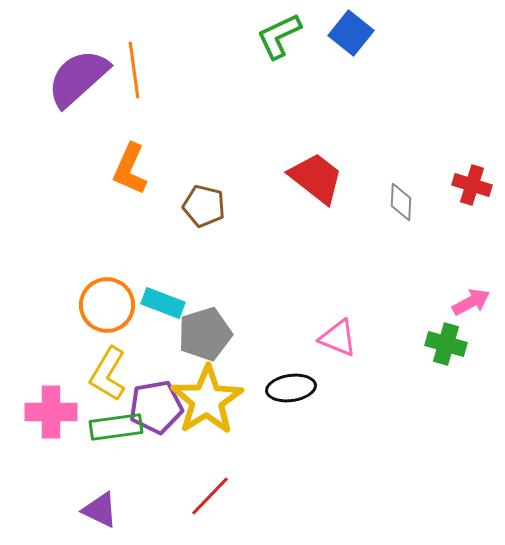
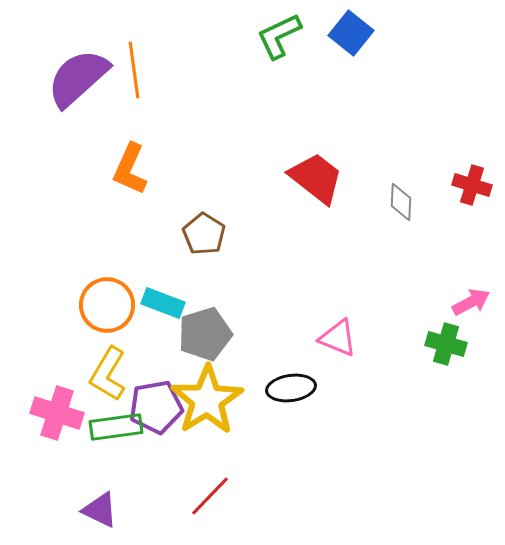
brown pentagon: moved 28 px down; rotated 18 degrees clockwise
pink cross: moved 6 px right, 1 px down; rotated 18 degrees clockwise
